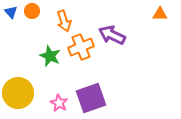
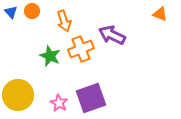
orange triangle: rotated 21 degrees clockwise
orange cross: moved 2 px down
yellow circle: moved 2 px down
